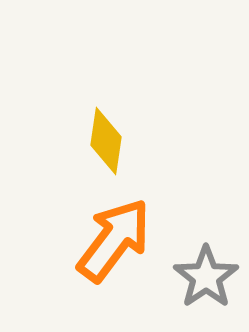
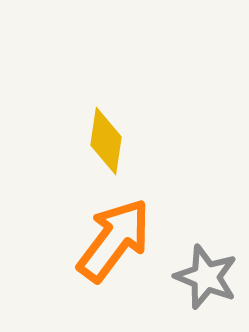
gray star: rotated 16 degrees counterclockwise
